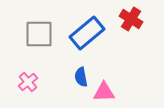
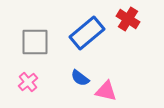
red cross: moved 3 px left
gray square: moved 4 px left, 8 px down
blue semicircle: moved 1 px left, 1 px down; rotated 42 degrees counterclockwise
pink triangle: moved 2 px right, 1 px up; rotated 15 degrees clockwise
